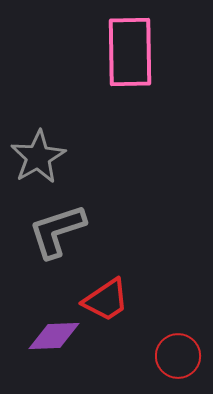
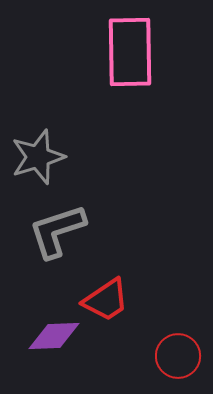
gray star: rotated 12 degrees clockwise
